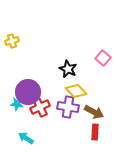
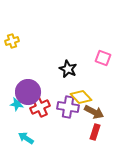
pink square: rotated 21 degrees counterclockwise
yellow diamond: moved 5 px right, 6 px down
red rectangle: rotated 14 degrees clockwise
